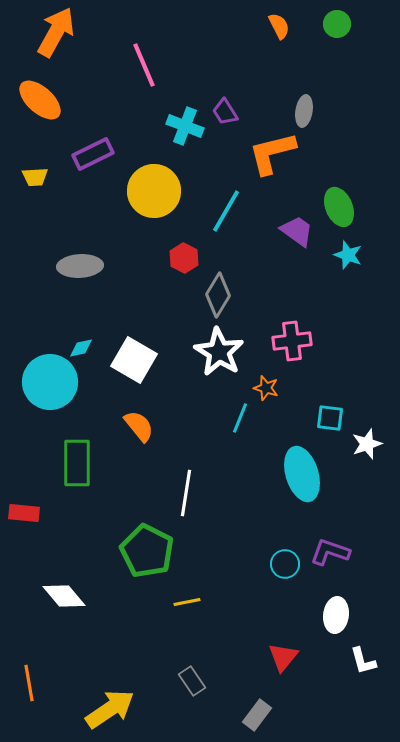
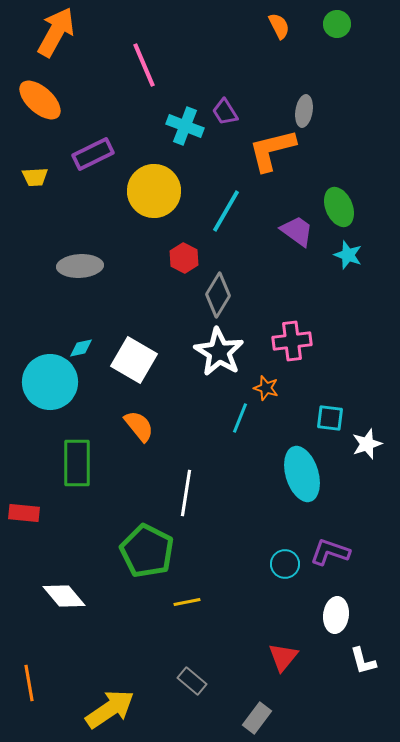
orange L-shape at (272, 153): moved 3 px up
gray rectangle at (192, 681): rotated 16 degrees counterclockwise
gray rectangle at (257, 715): moved 3 px down
